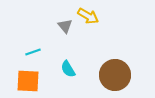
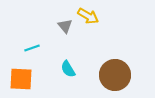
cyan line: moved 1 px left, 4 px up
orange square: moved 7 px left, 2 px up
